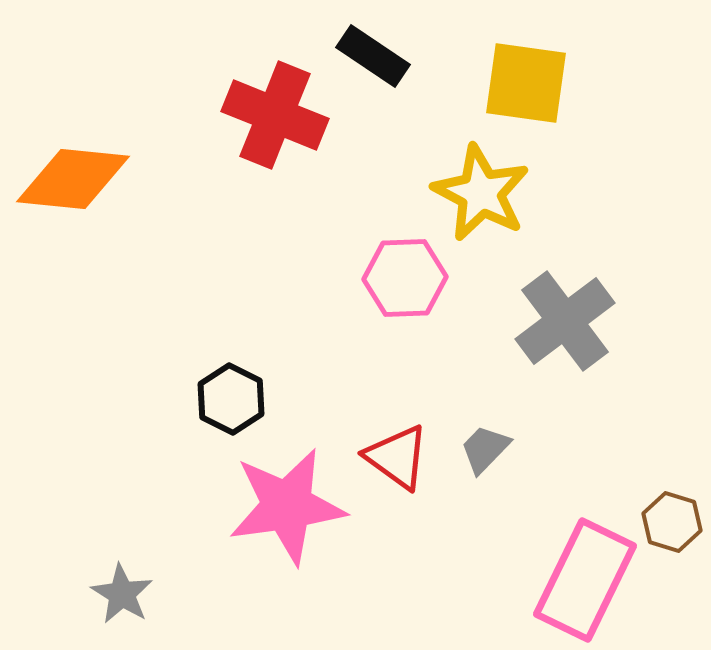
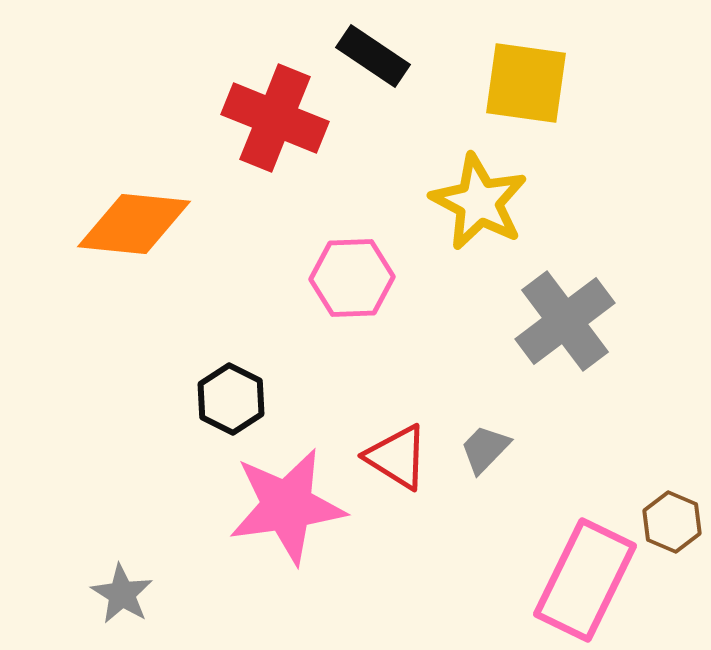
red cross: moved 3 px down
orange diamond: moved 61 px right, 45 px down
yellow star: moved 2 px left, 9 px down
pink hexagon: moved 53 px left
red triangle: rotated 4 degrees counterclockwise
brown hexagon: rotated 6 degrees clockwise
